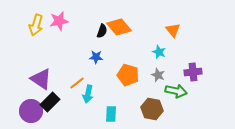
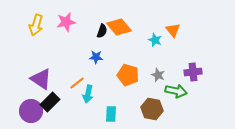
pink star: moved 7 px right, 1 px down
cyan star: moved 4 px left, 12 px up
